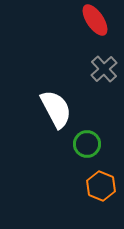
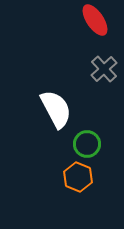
orange hexagon: moved 23 px left, 9 px up
